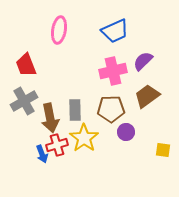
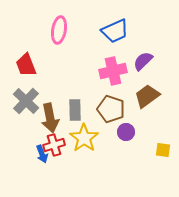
gray cross: moved 2 px right; rotated 16 degrees counterclockwise
brown pentagon: rotated 20 degrees clockwise
red cross: moved 3 px left
